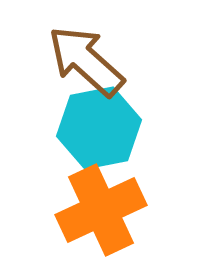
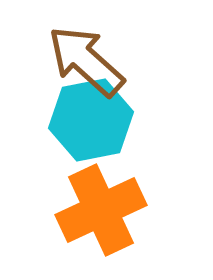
cyan hexagon: moved 8 px left, 8 px up
